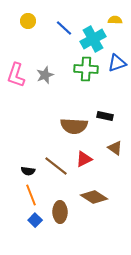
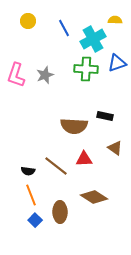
blue line: rotated 18 degrees clockwise
red triangle: rotated 24 degrees clockwise
